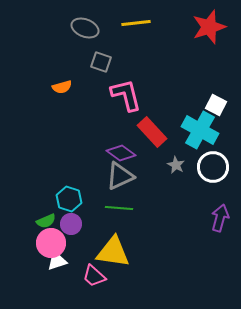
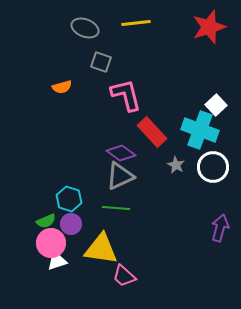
white square: rotated 20 degrees clockwise
cyan cross: rotated 9 degrees counterclockwise
green line: moved 3 px left
purple arrow: moved 10 px down
yellow triangle: moved 12 px left, 3 px up
pink trapezoid: moved 30 px right
